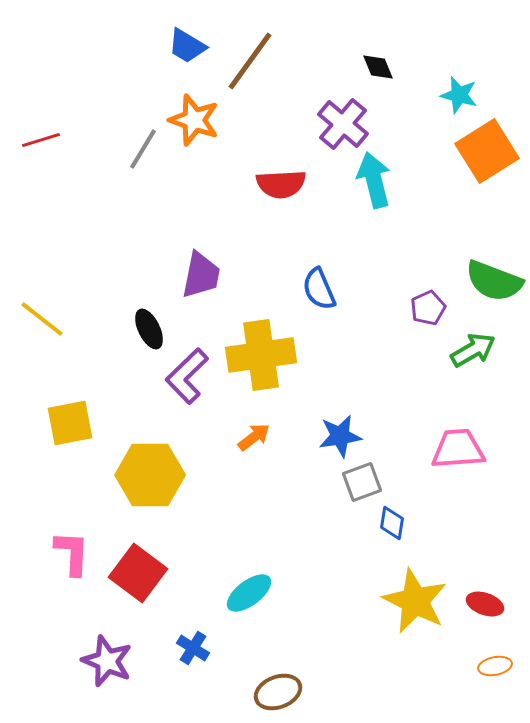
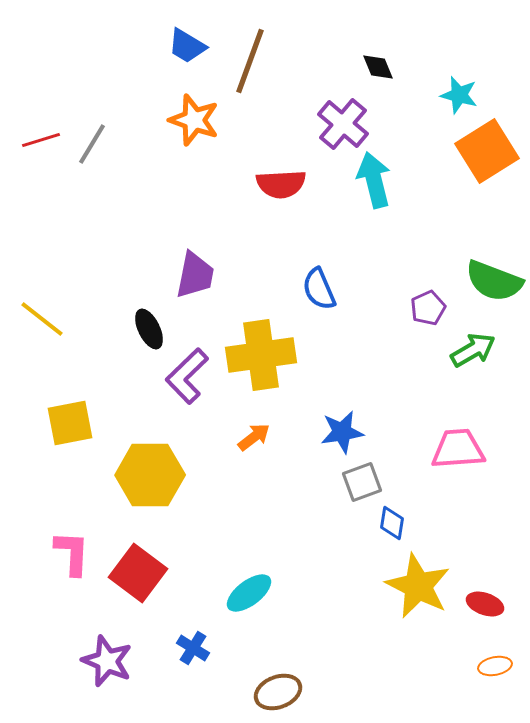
brown line: rotated 16 degrees counterclockwise
gray line: moved 51 px left, 5 px up
purple trapezoid: moved 6 px left
blue star: moved 2 px right, 4 px up
yellow star: moved 3 px right, 15 px up
